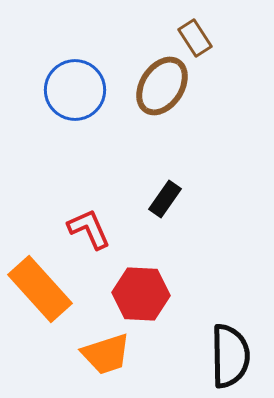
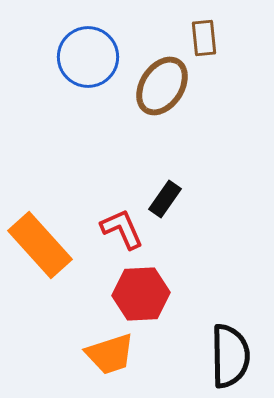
brown rectangle: moved 9 px right; rotated 27 degrees clockwise
blue circle: moved 13 px right, 33 px up
red L-shape: moved 33 px right
orange rectangle: moved 44 px up
red hexagon: rotated 6 degrees counterclockwise
orange trapezoid: moved 4 px right
